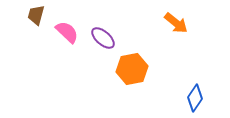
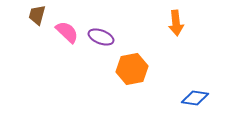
brown trapezoid: moved 1 px right
orange arrow: rotated 45 degrees clockwise
purple ellipse: moved 2 px left, 1 px up; rotated 20 degrees counterclockwise
blue diamond: rotated 64 degrees clockwise
